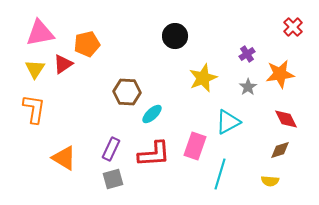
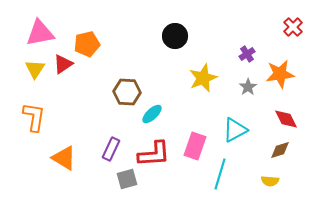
orange L-shape: moved 8 px down
cyan triangle: moved 7 px right, 8 px down
gray square: moved 14 px right
